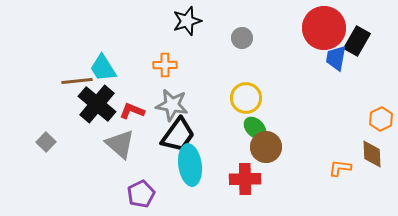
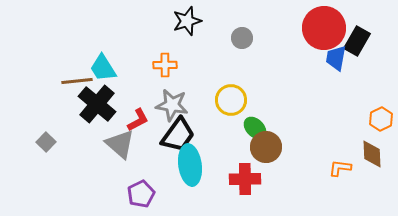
yellow circle: moved 15 px left, 2 px down
red L-shape: moved 6 px right, 9 px down; rotated 130 degrees clockwise
